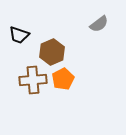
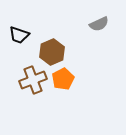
gray semicircle: rotated 12 degrees clockwise
brown cross: rotated 16 degrees counterclockwise
